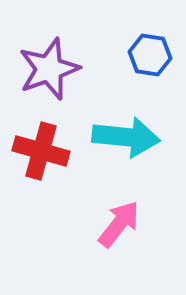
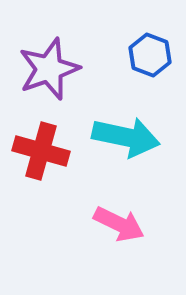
blue hexagon: rotated 12 degrees clockwise
cyan arrow: rotated 6 degrees clockwise
pink arrow: rotated 78 degrees clockwise
